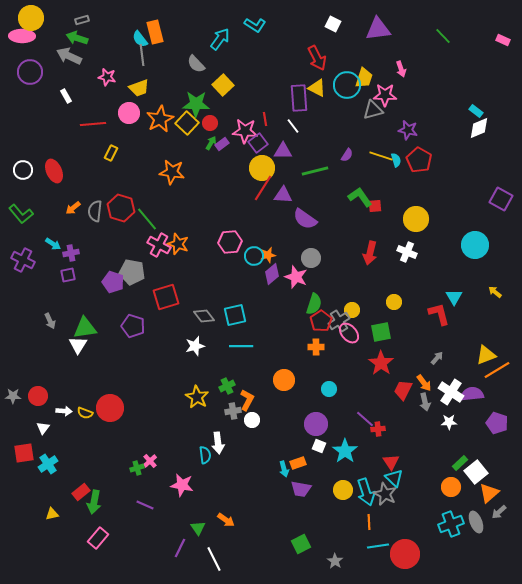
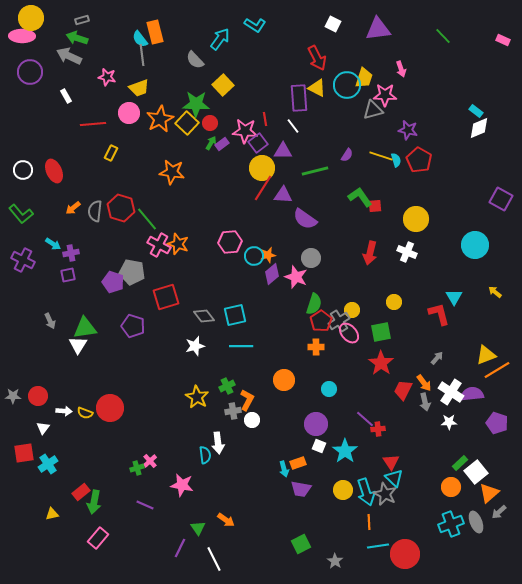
gray semicircle at (196, 64): moved 1 px left, 4 px up
